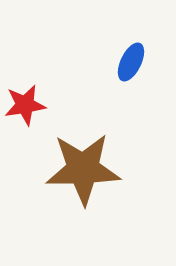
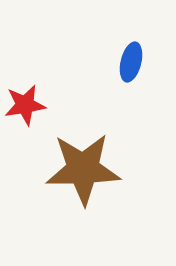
blue ellipse: rotated 12 degrees counterclockwise
